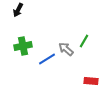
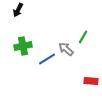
green line: moved 1 px left, 4 px up
